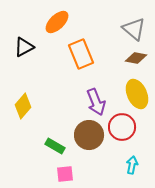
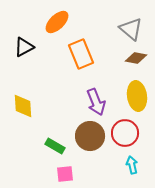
gray triangle: moved 3 px left
yellow ellipse: moved 2 px down; rotated 16 degrees clockwise
yellow diamond: rotated 45 degrees counterclockwise
red circle: moved 3 px right, 6 px down
brown circle: moved 1 px right, 1 px down
cyan arrow: rotated 24 degrees counterclockwise
